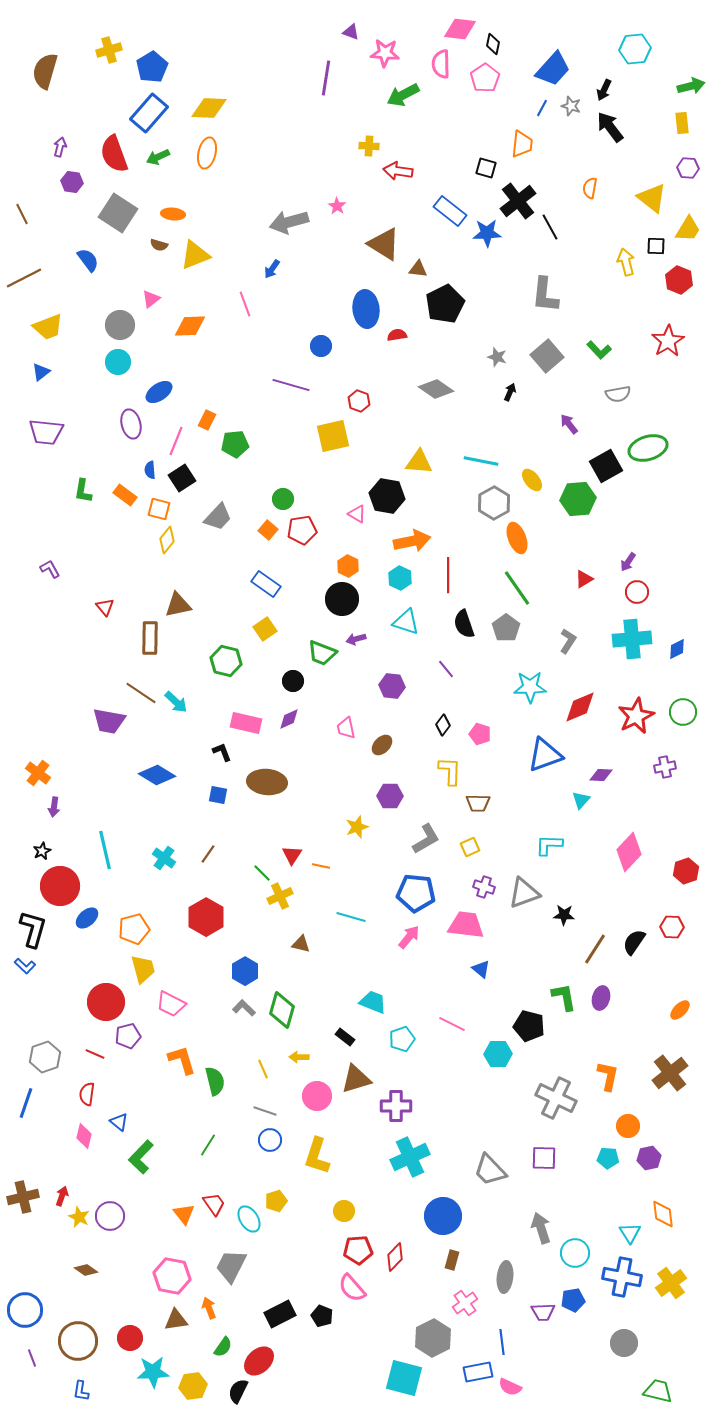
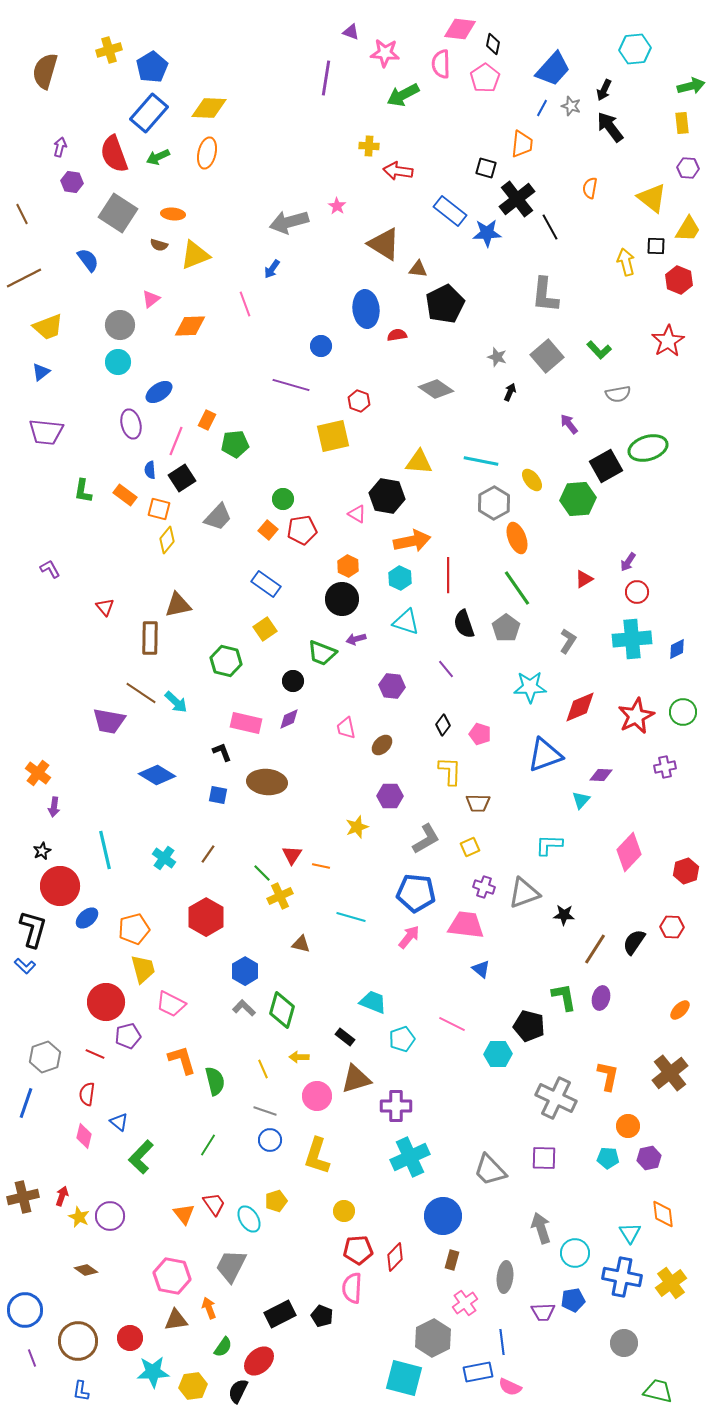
black cross at (518, 201): moved 1 px left, 2 px up
pink semicircle at (352, 1288): rotated 44 degrees clockwise
